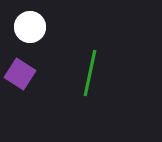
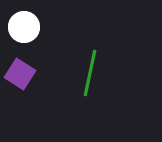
white circle: moved 6 px left
